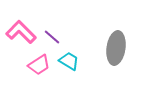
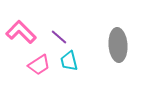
purple line: moved 7 px right
gray ellipse: moved 2 px right, 3 px up; rotated 12 degrees counterclockwise
cyan trapezoid: rotated 135 degrees counterclockwise
